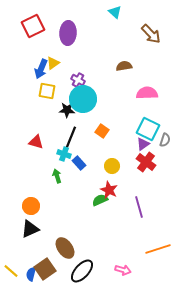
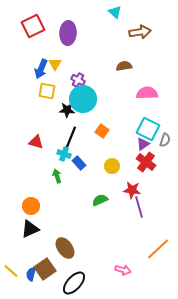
brown arrow: moved 11 px left, 2 px up; rotated 55 degrees counterclockwise
yellow triangle: moved 2 px right, 1 px down; rotated 24 degrees counterclockwise
red star: moved 23 px right; rotated 18 degrees counterclockwise
orange line: rotated 25 degrees counterclockwise
black ellipse: moved 8 px left, 12 px down
